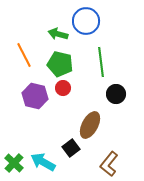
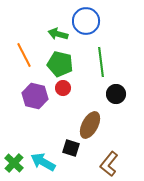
black square: rotated 36 degrees counterclockwise
